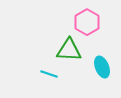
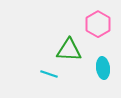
pink hexagon: moved 11 px right, 2 px down
cyan ellipse: moved 1 px right, 1 px down; rotated 15 degrees clockwise
